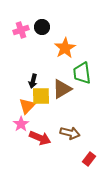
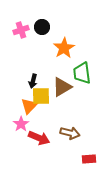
orange star: moved 1 px left
brown triangle: moved 2 px up
orange triangle: moved 2 px right
red arrow: moved 1 px left
red rectangle: rotated 48 degrees clockwise
